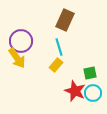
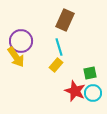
yellow arrow: moved 1 px left, 1 px up
